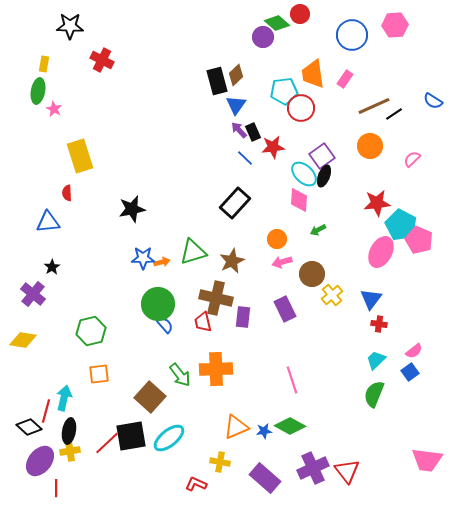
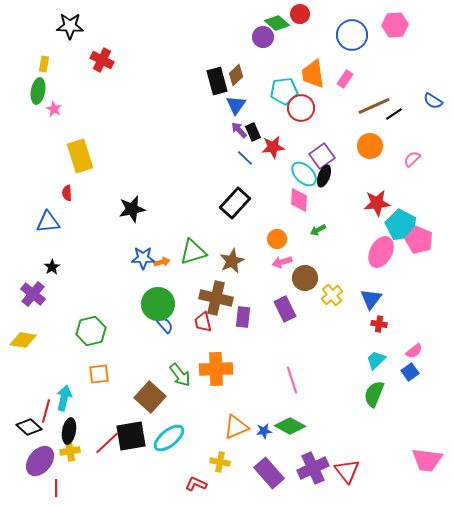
brown circle at (312, 274): moved 7 px left, 4 px down
purple rectangle at (265, 478): moved 4 px right, 5 px up; rotated 8 degrees clockwise
